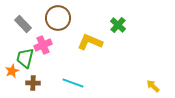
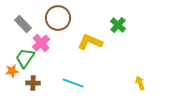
pink cross: moved 2 px left, 2 px up; rotated 18 degrees counterclockwise
green trapezoid: rotated 20 degrees clockwise
orange star: rotated 16 degrees clockwise
yellow arrow: moved 13 px left, 3 px up; rotated 24 degrees clockwise
